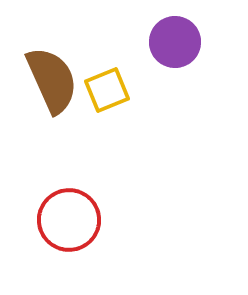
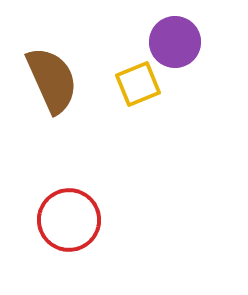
yellow square: moved 31 px right, 6 px up
